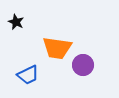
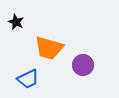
orange trapezoid: moved 8 px left; rotated 8 degrees clockwise
blue trapezoid: moved 4 px down
